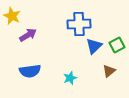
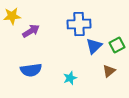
yellow star: rotated 30 degrees counterclockwise
purple arrow: moved 3 px right, 4 px up
blue semicircle: moved 1 px right, 1 px up
